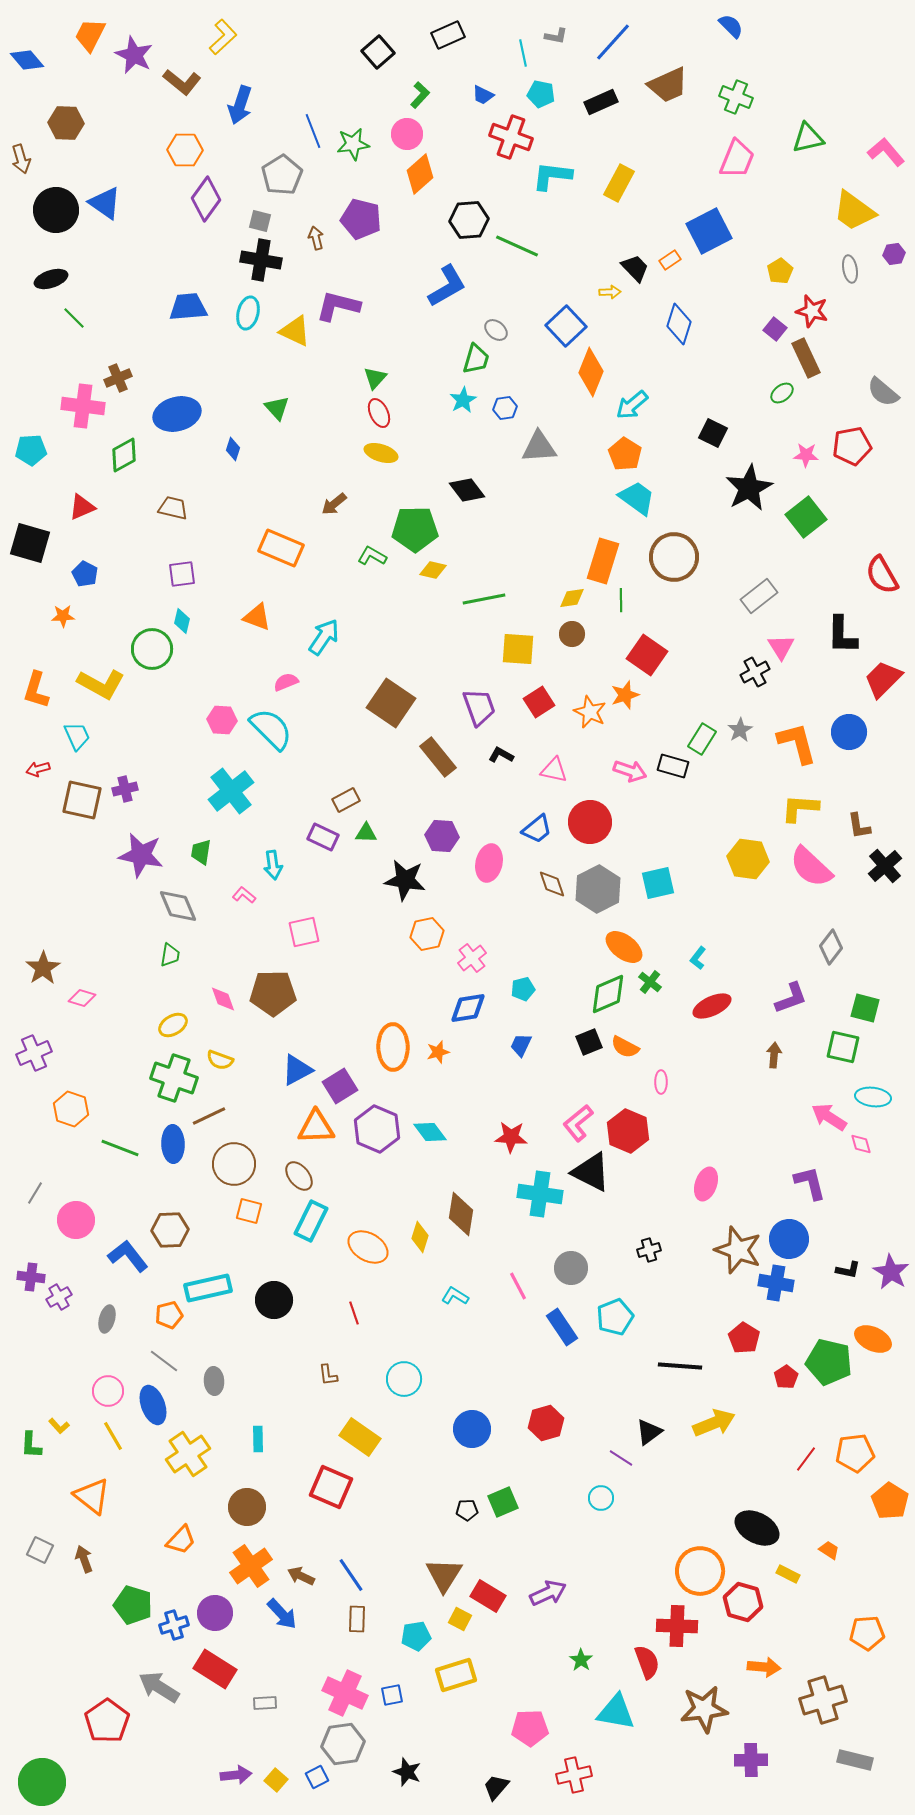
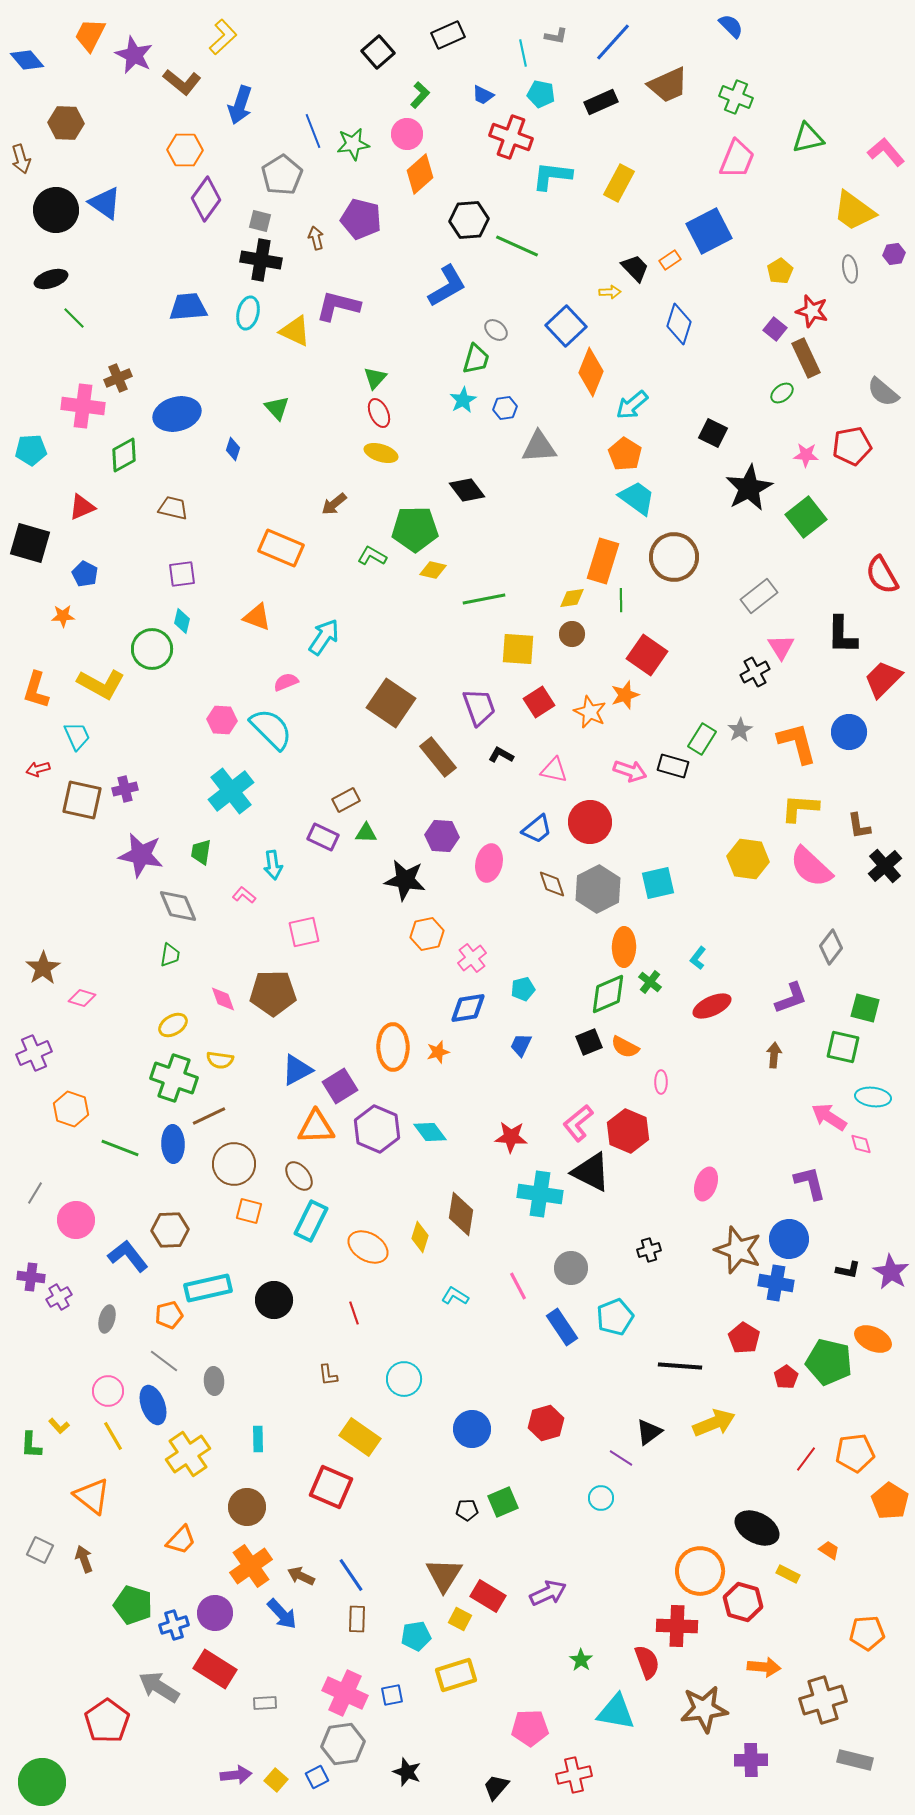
orange ellipse at (624, 947): rotated 54 degrees clockwise
yellow semicircle at (220, 1060): rotated 12 degrees counterclockwise
